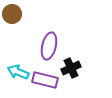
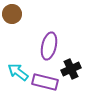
black cross: moved 1 px down
cyan arrow: rotated 15 degrees clockwise
purple rectangle: moved 2 px down
